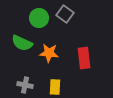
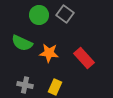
green circle: moved 3 px up
red rectangle: rotated 35 degrees counterclockwise
yellow rectangle: rotated 21 degrees clockwise
